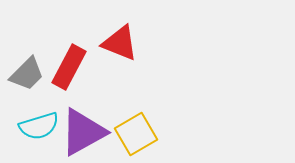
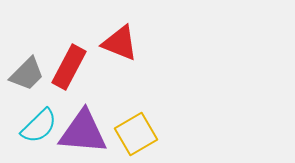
cyan semicircle: rotated 27 degrees counterclockwise
purple triangle: rotated 34 degrees clockwise
